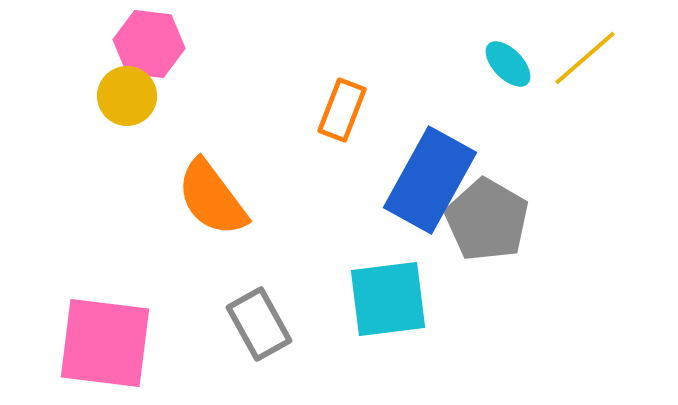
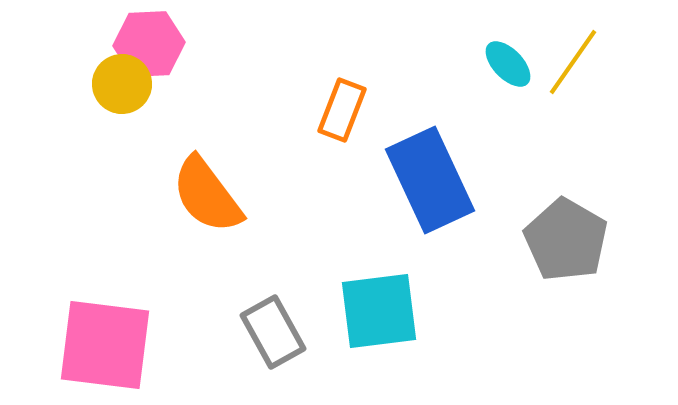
pink hexagon: rotated 10 degrees counterclockwise
yellow line: moved 12 px left, 4 px down; rotated 14 degrees counterclockwise
yellow circle: moved 5 px left, 12 px up
blue rectangle: rotated 54 degrees counterclockwise
orange semicircle: moved 5 px left, 3 px up
gray pentagon: moved 79 px right, 20 px down
cyan square: moved 9 px left, 12 px down
gray rectangle: moved 14 px right, 8 px down
pink square: moved 2 px down
